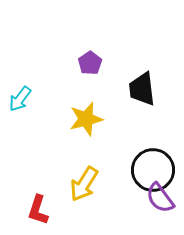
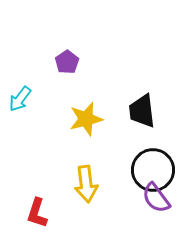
purple pentagon: moved 23 px left, 1 px up
black trapezoid: moved 22 px down
yellow arrow: moved 2 px right; rotated 39 degrees counterclockwise
purple semicircle: moved 4 px left
red L-shape: moved 1 px left, 3 px down
